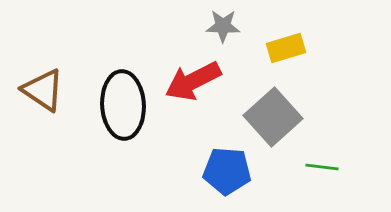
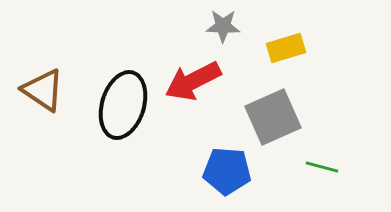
black ellipse: rotated 20 degrees clockwise
gray square: rotated 18 degrees clockwise
green line: rotated 8 degrees clockwise
